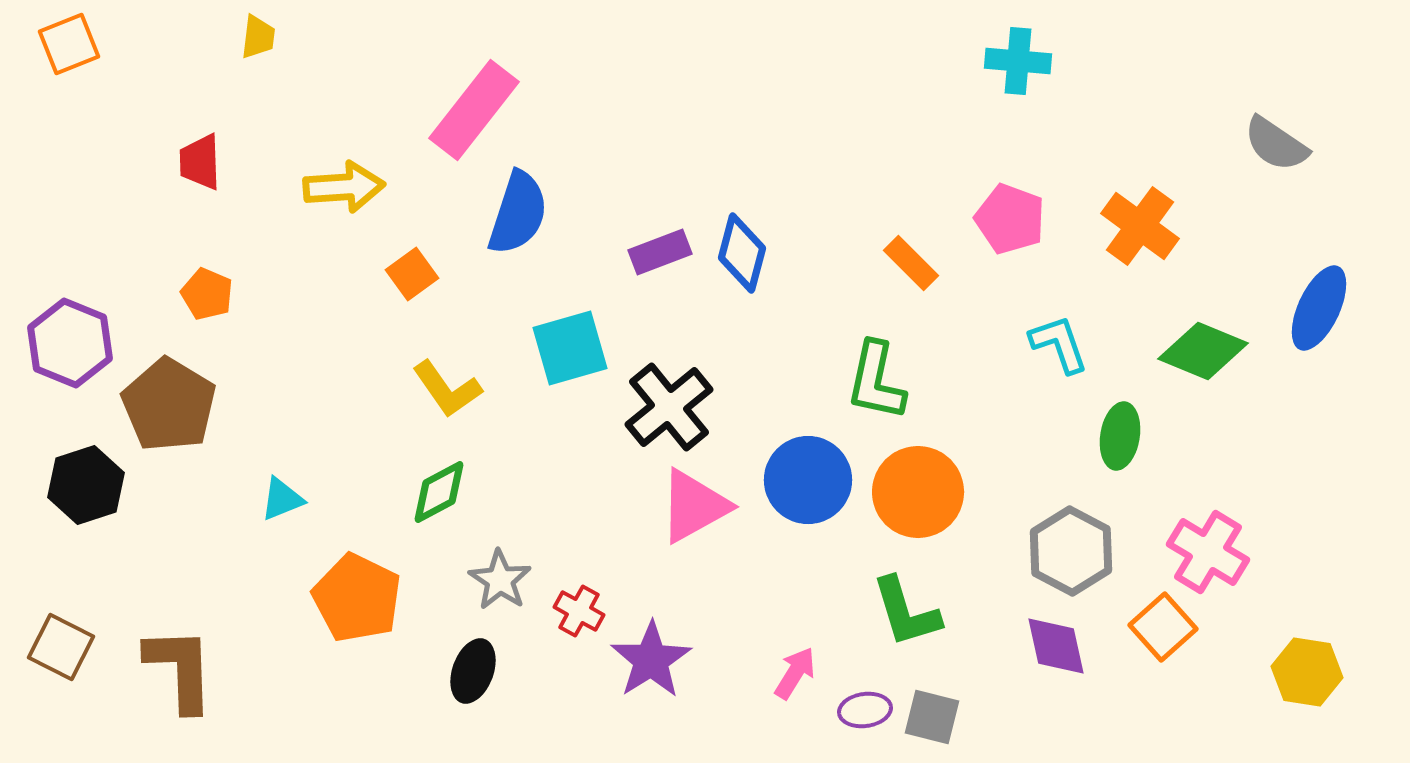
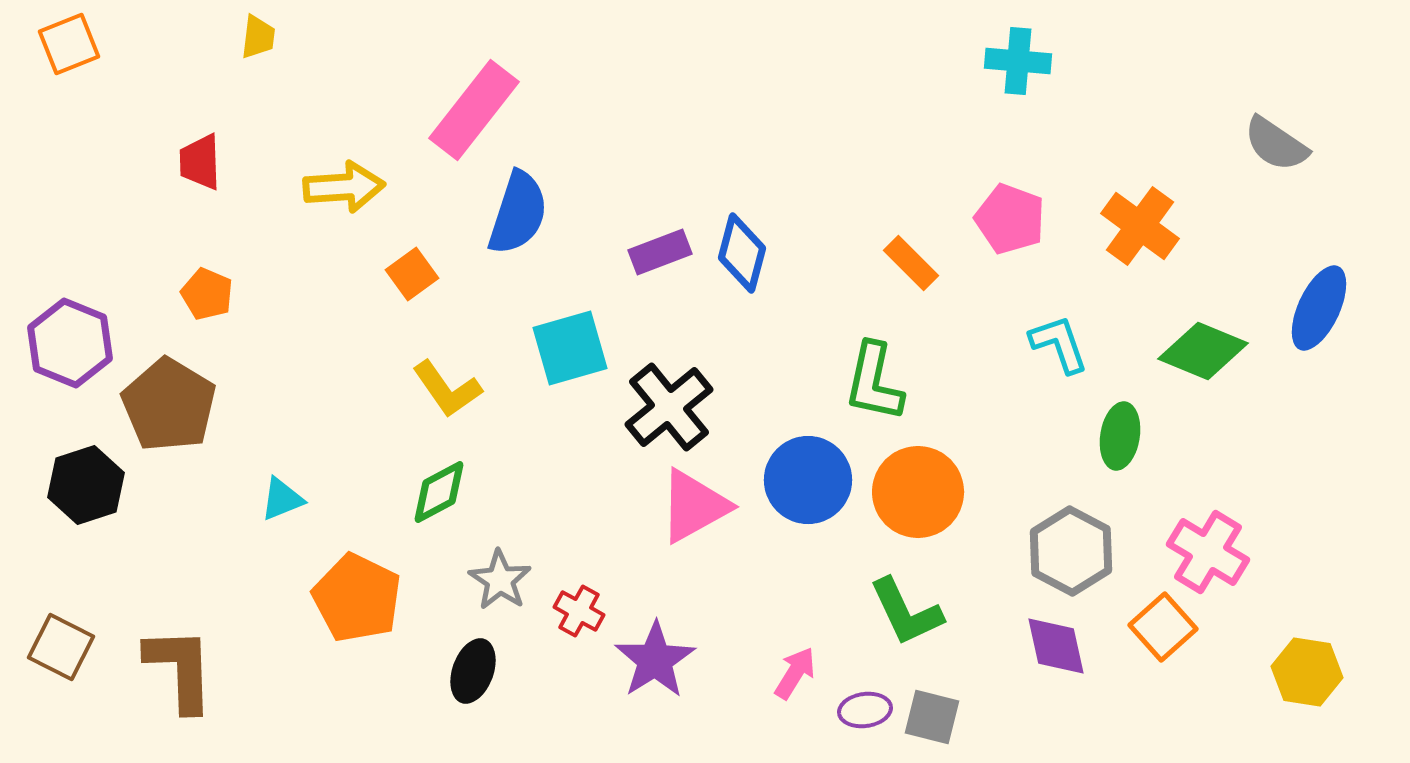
green L-shape at (876, 381): moved 2 px left, 1 px down
green L-shape at (906, 612): rotated 8 degrees counterclockwise
purple star at (651, 660): moved 4 px right
